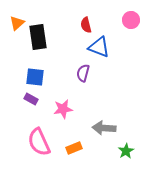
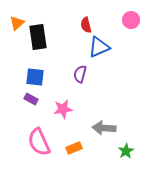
blue triangle: rotated 45 degrees counterclockwise
purple semicircle: moved 3 px left, 1 px down
